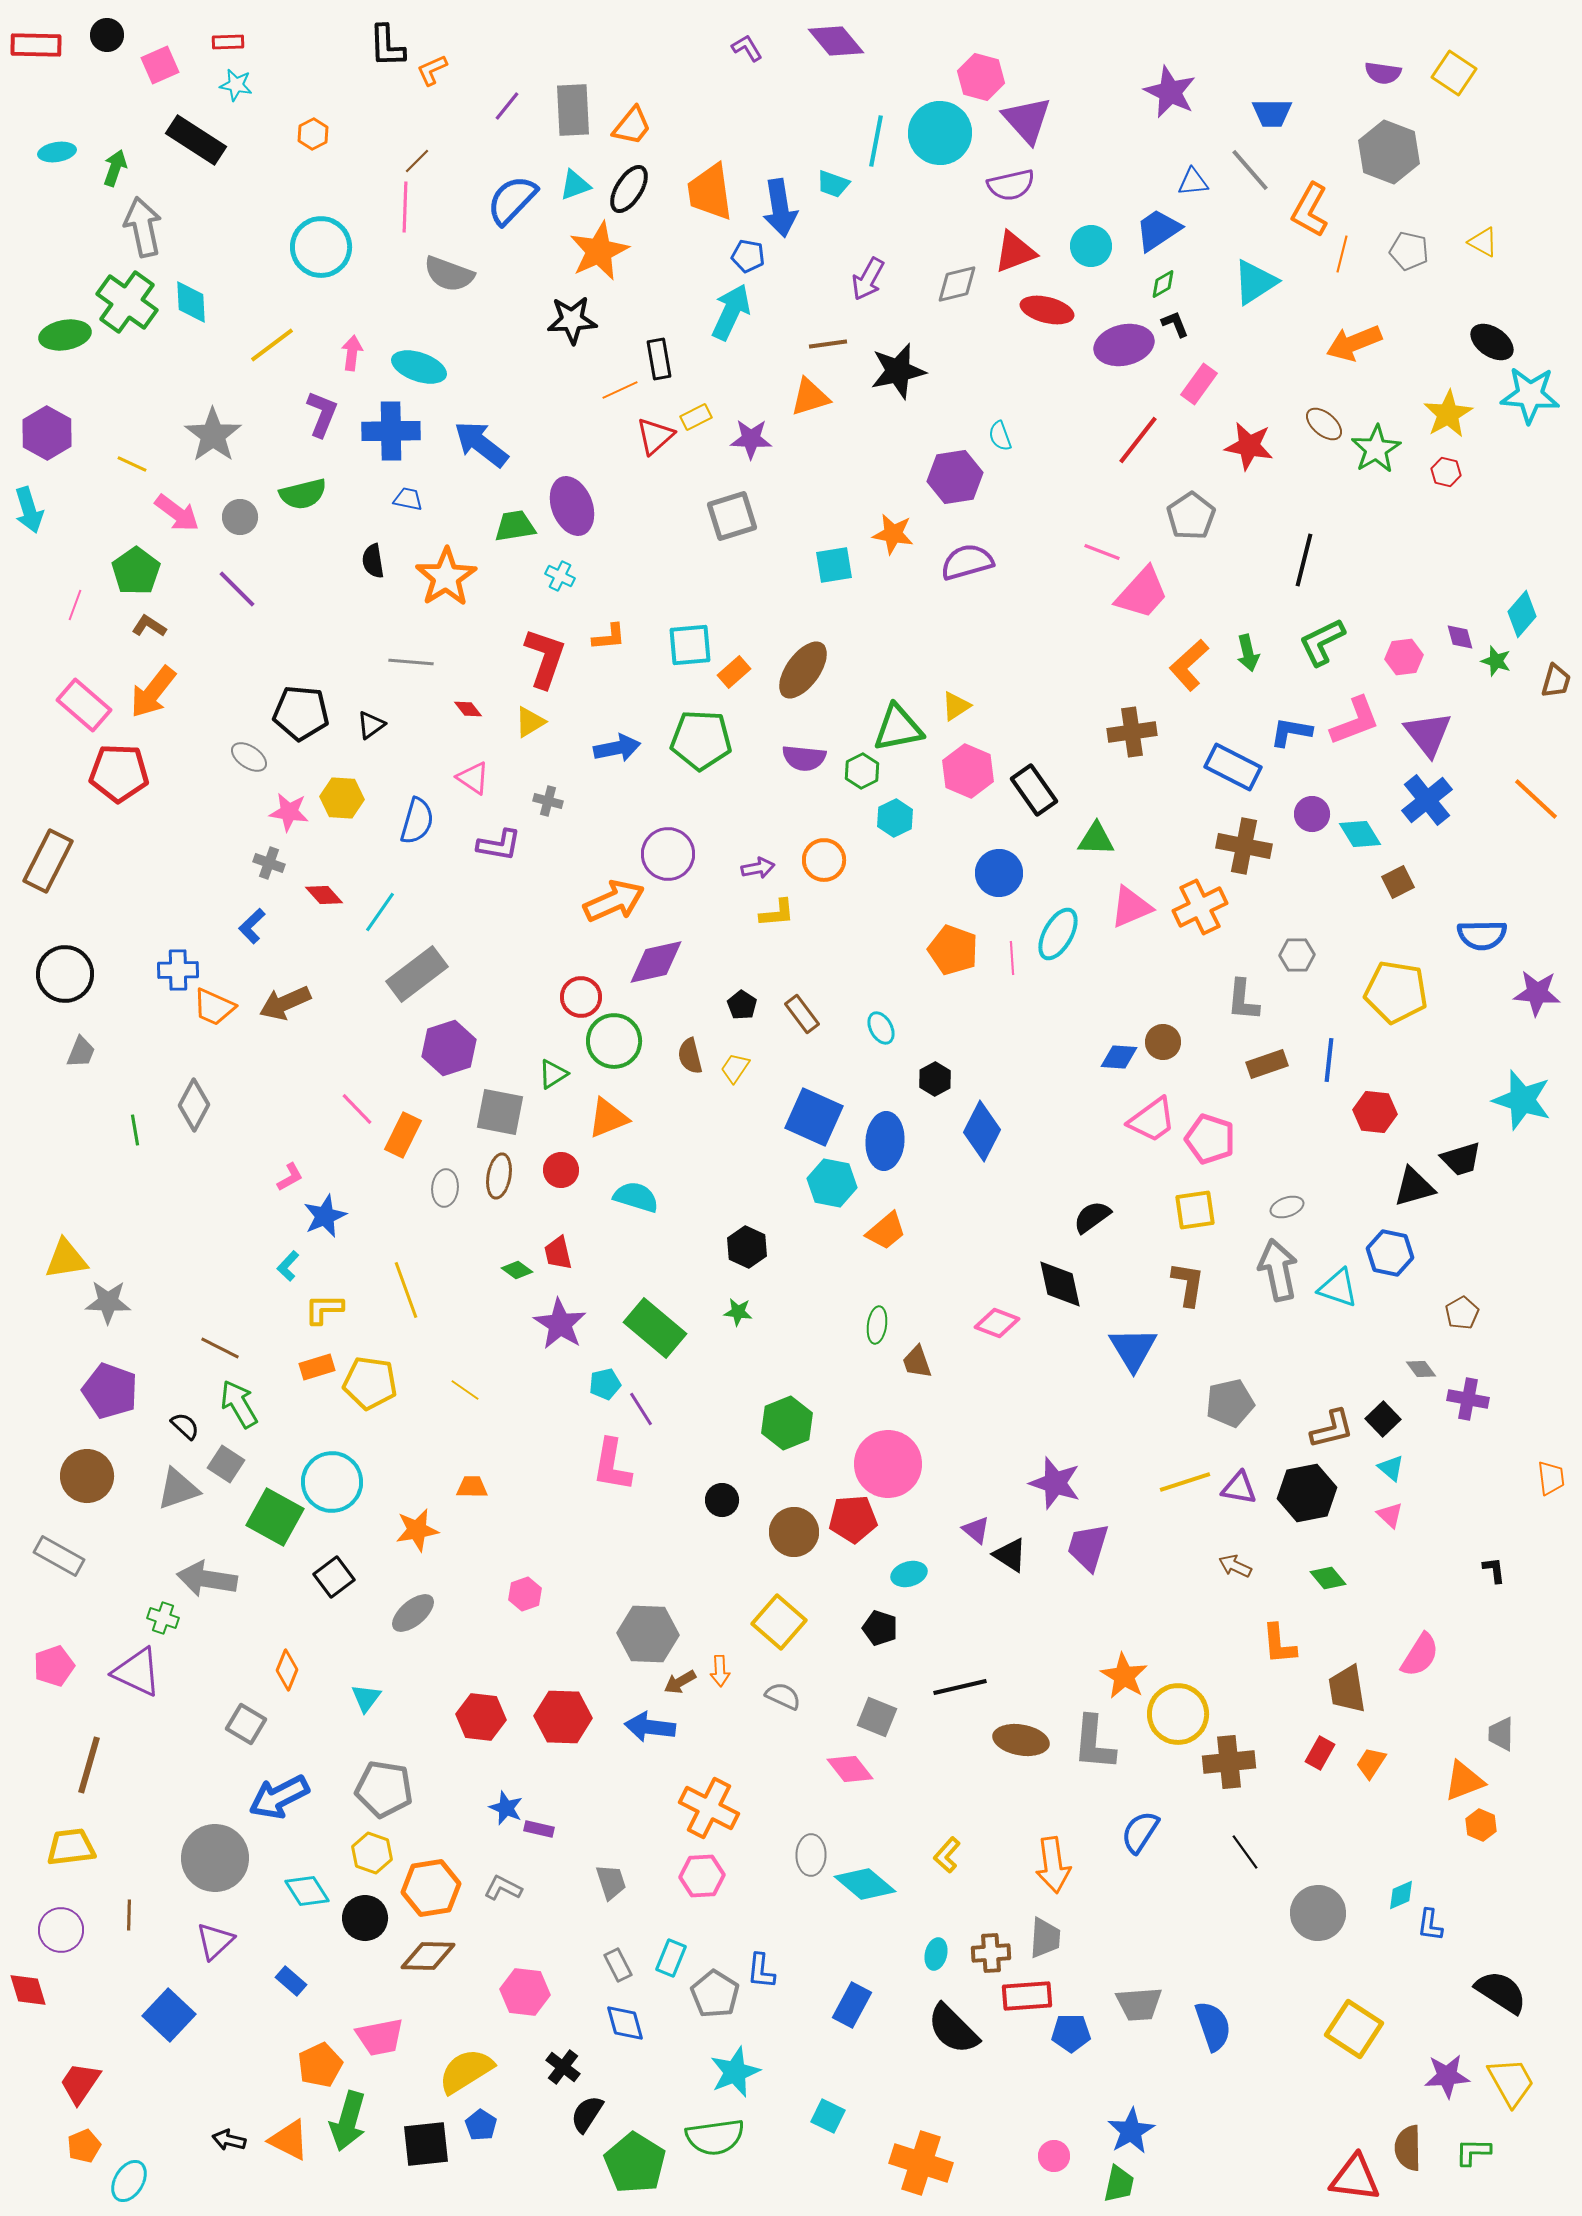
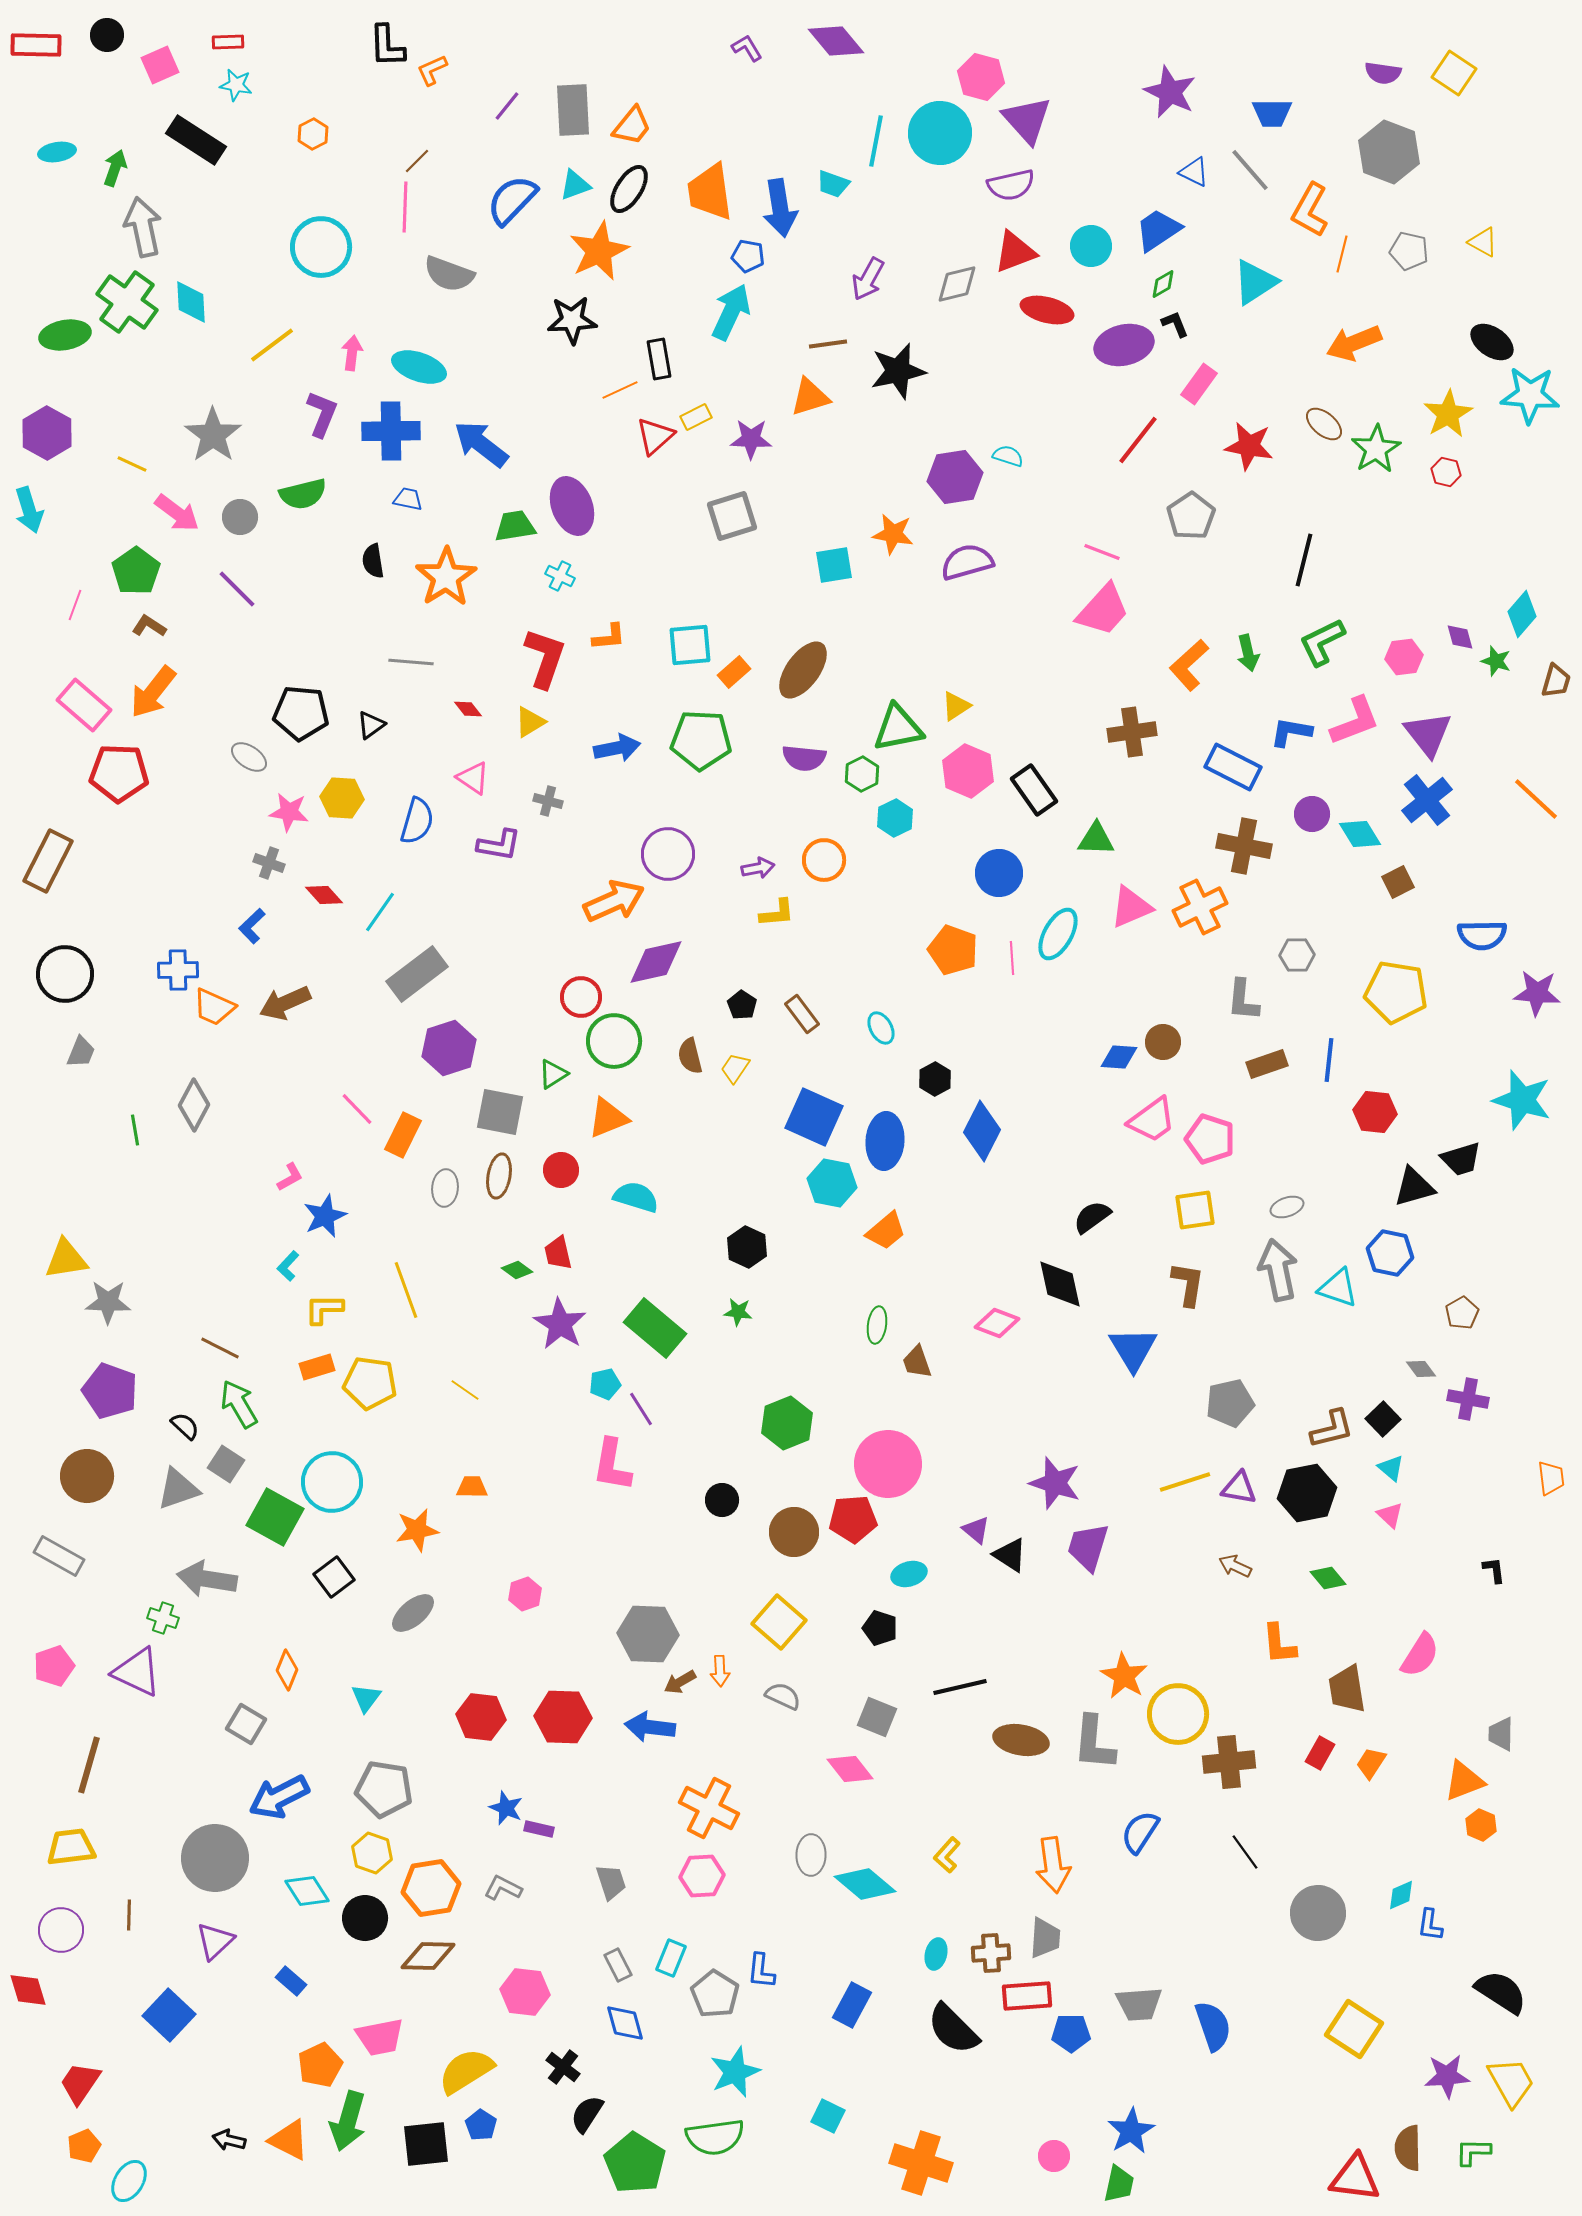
blue triangle at (1193, 182): moved 1 px right, 10 px up; rotated 32 degrees clockwise
cyan semicircle at (1000, 436): moved 8 px right, 20 px down; rotated 128 degrees clockwise
pink trapezoid at (1142, 593): moved 39 px left, 17 px down
green hexagon at (862, 771): moved 3 px down
